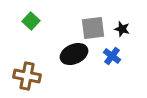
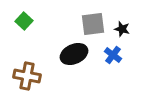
green square: moved 7 px left
gray square: moved 4 px up
blue cross: moved 1 px right, 1 px up
